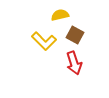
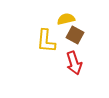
yellow semicircle: moved 6 px right, 4 px down
yellow L-shape: moved 2 px right; rotated 50 degrees clockwise
